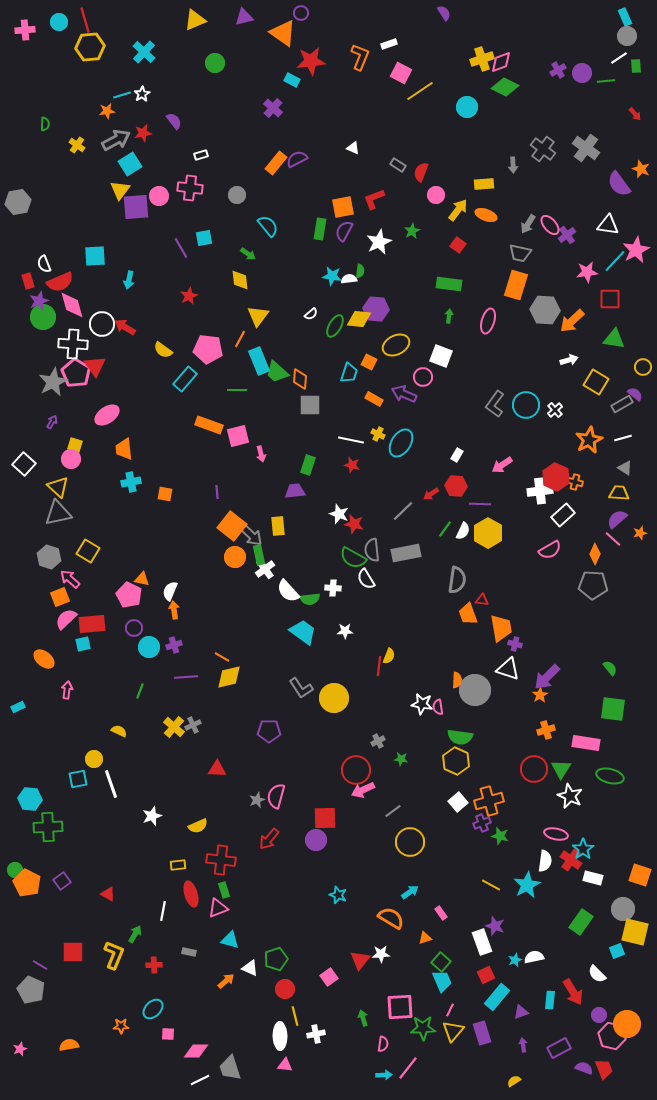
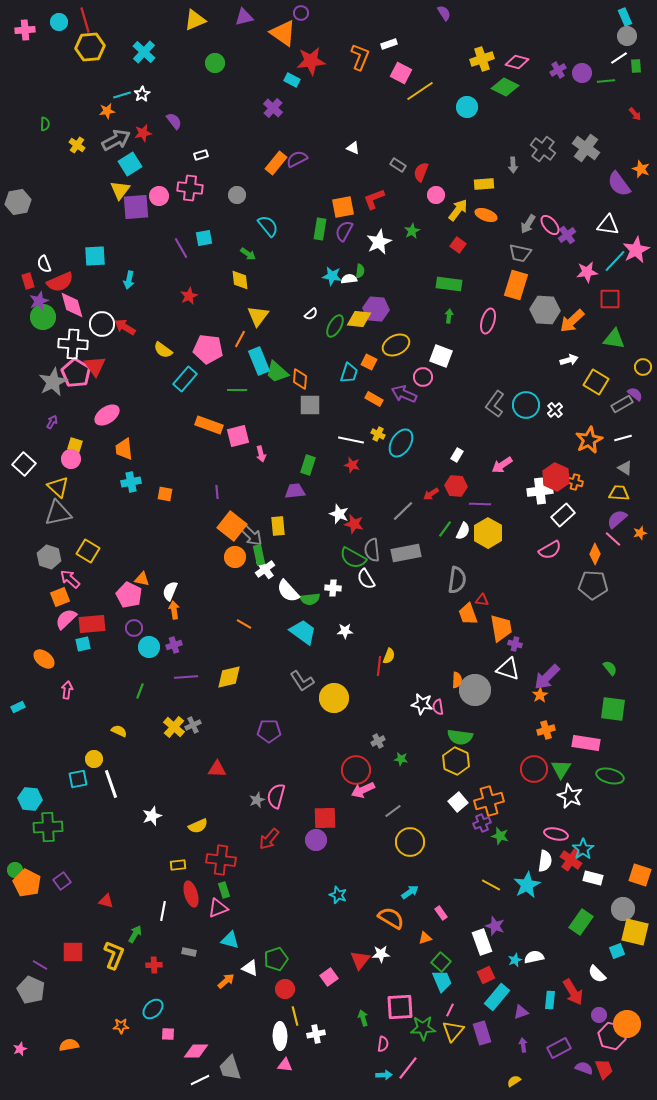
pink diamond at (501, 62): moved 16 px right; rotated 35 degrees clockwise
orange line at (222, 657): moved 22 px right, 33 px up
gray L-shape at (301, 688): moved 1 px right, 7 px up
red triangle at (108, 894): moved 2 px left, 7 px down; rotated 14 degrees counterclockwise
